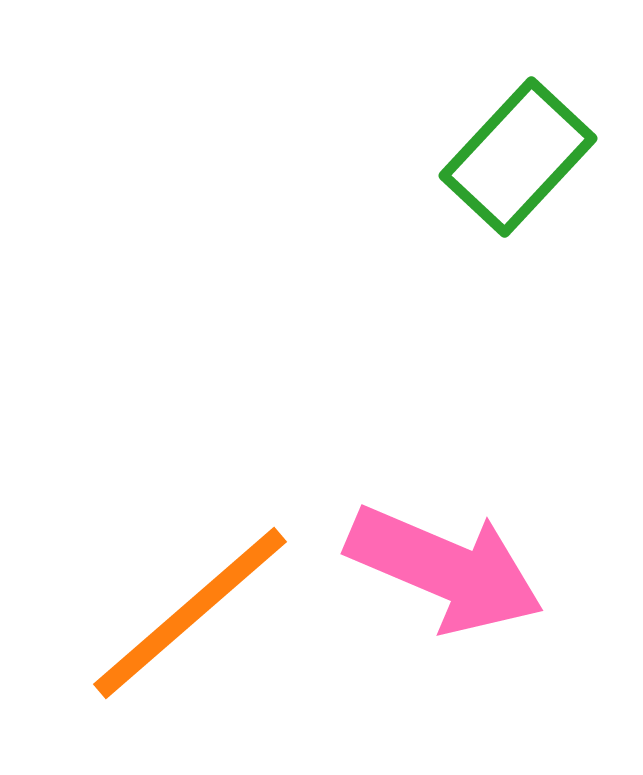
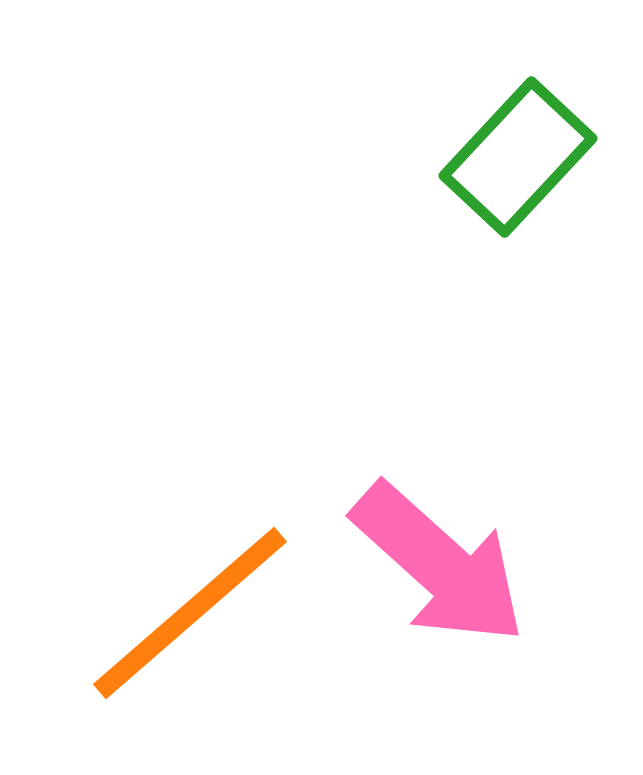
pink arrow: moved 6 px left, 5 px up; rotated 19 degrees clockwise
